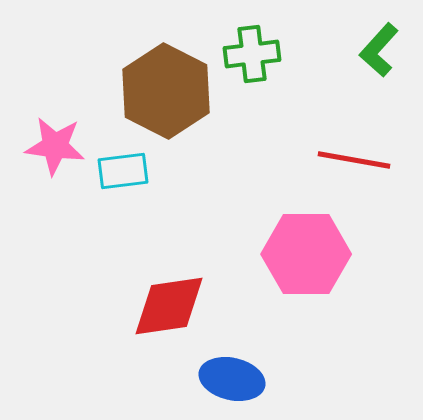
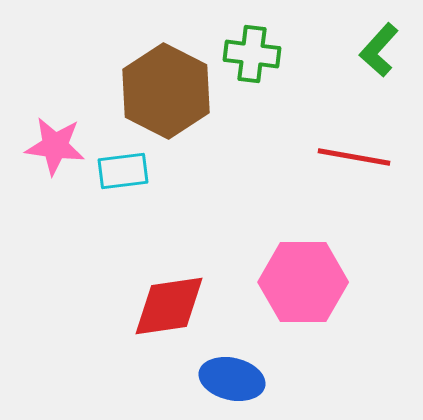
green cross: rotated 14 degrees clockwise
red line: moved 3 px up
pink hexagon: moved 3 px left, 28 px down
